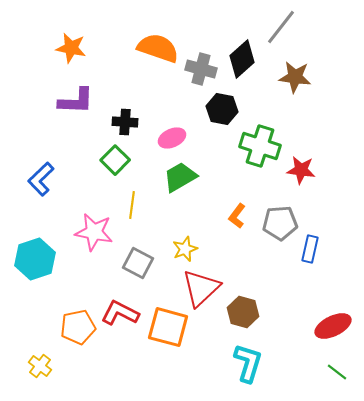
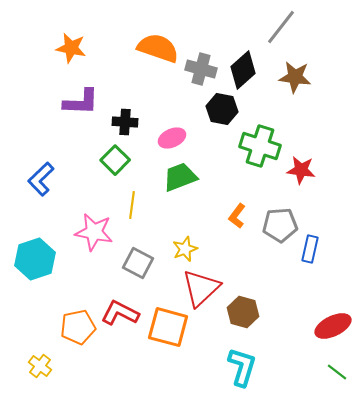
black diamond: moved 1 px right, 11 px down
purple L-shape: moved 5 px right, 1 px down
green trapezoid: rotated 9 degrees clockwise
gray pentagon: moved 2 px down
cyan L-shape: moved 6 px left, 4 px down
